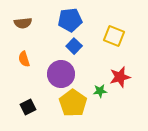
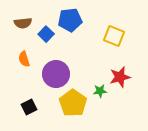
blue square: moved 28 px left, 12 px up
purple circle: moved 5 px left
black square: moved 1 px right
